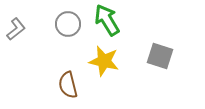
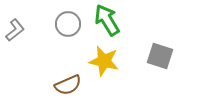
gray L-shape: moved 1 px left, 1 px down
brown semicircle: rotated 100 degrees counterclockwise
